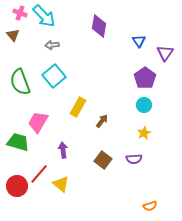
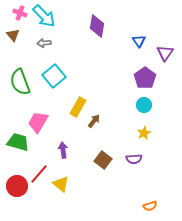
purple diamond: moved 2 px left
gray arrow: moved 8 px left, 2 px up
brown arrow: moved 8 px left
